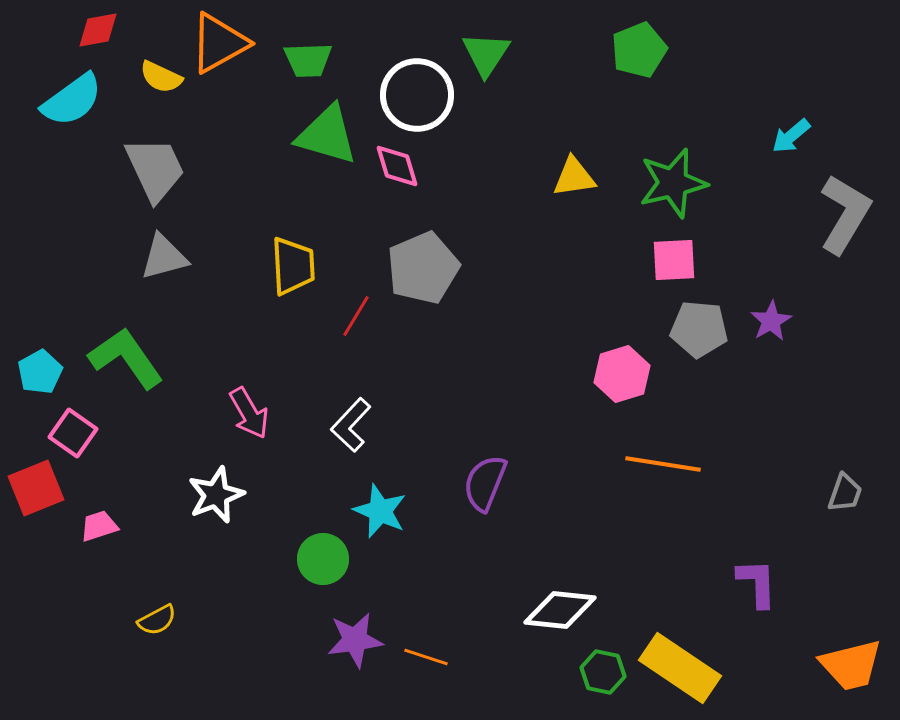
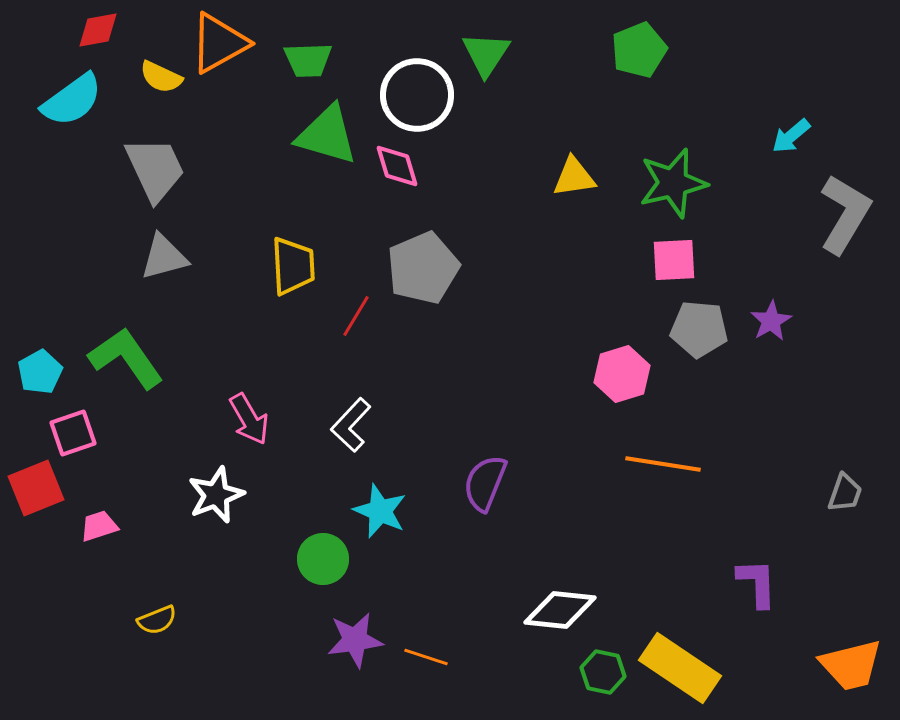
pink arrow at (249, 413): moved 6 px down
pink square at (73, 433): rotated 36 degrees clockwise
yellow semicircle at (157, 620): rotated 6 degrees clockwise
